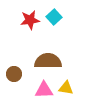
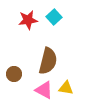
red star: moved 2 px left
brown semicircle: rotated 104 degrees clockwise
pink triangle: rotated 30 degrees clockwise
